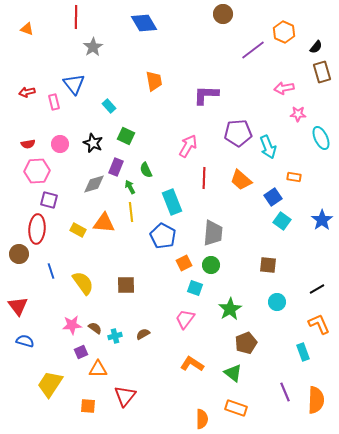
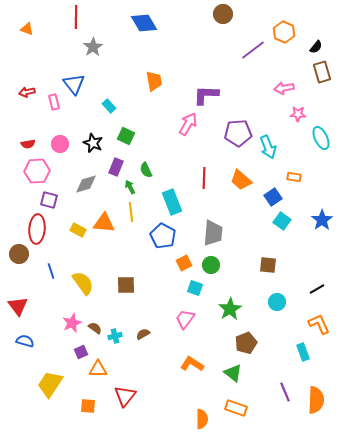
pink arrow at (188, 146): moved 22 px up
gray diamond at (94, 184): moved 8 px left
pink star at (72, 325): moved 2 px up; rotated 18 degrees counterclockwise
